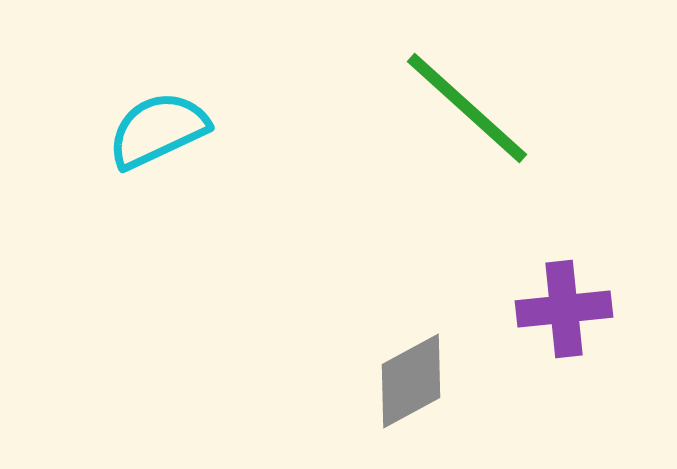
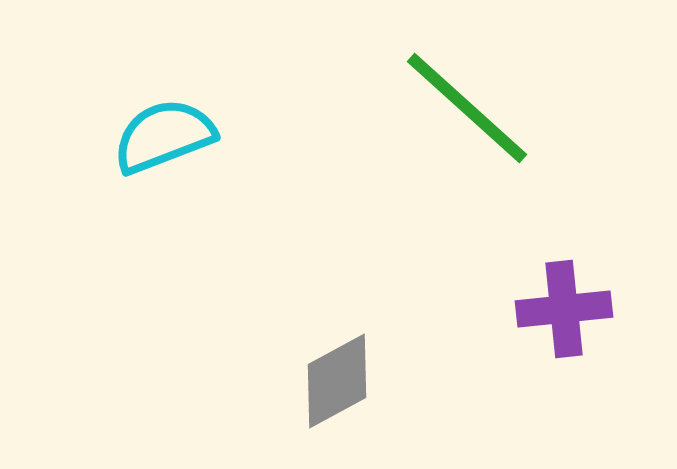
cyan semicircle: moved 6 px right, 6 px down; rotated 4 degrees clockwise
gray diamond: moved 74 px left
